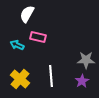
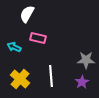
pink rectangle: moved 1 px down
cyan arrow: moved 3 px left, 2 px down
purple star: moved 1 px down
